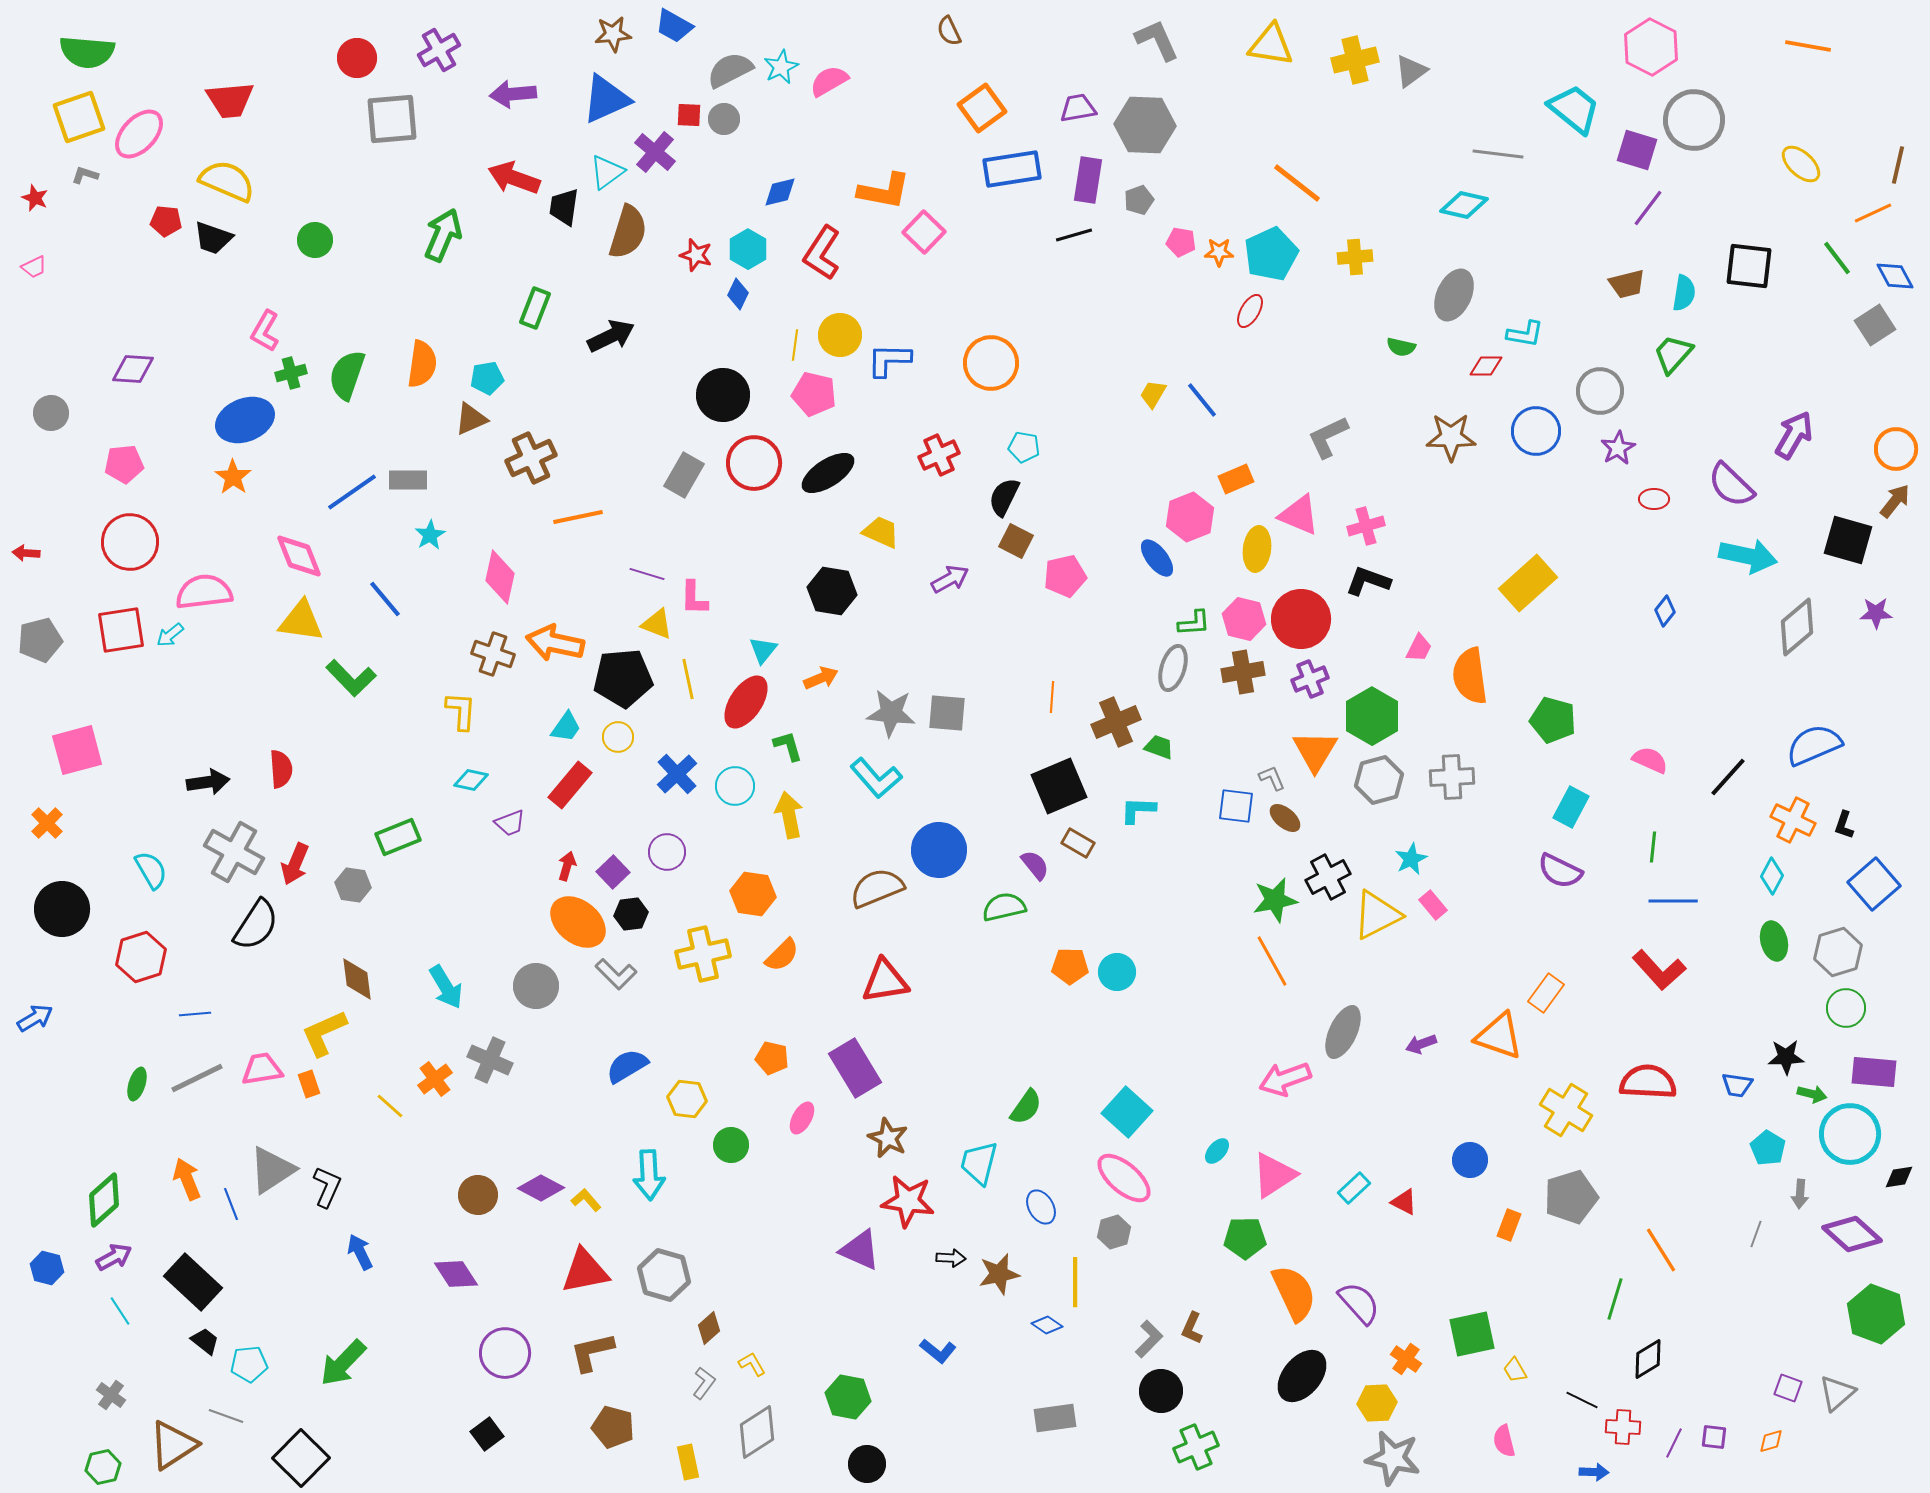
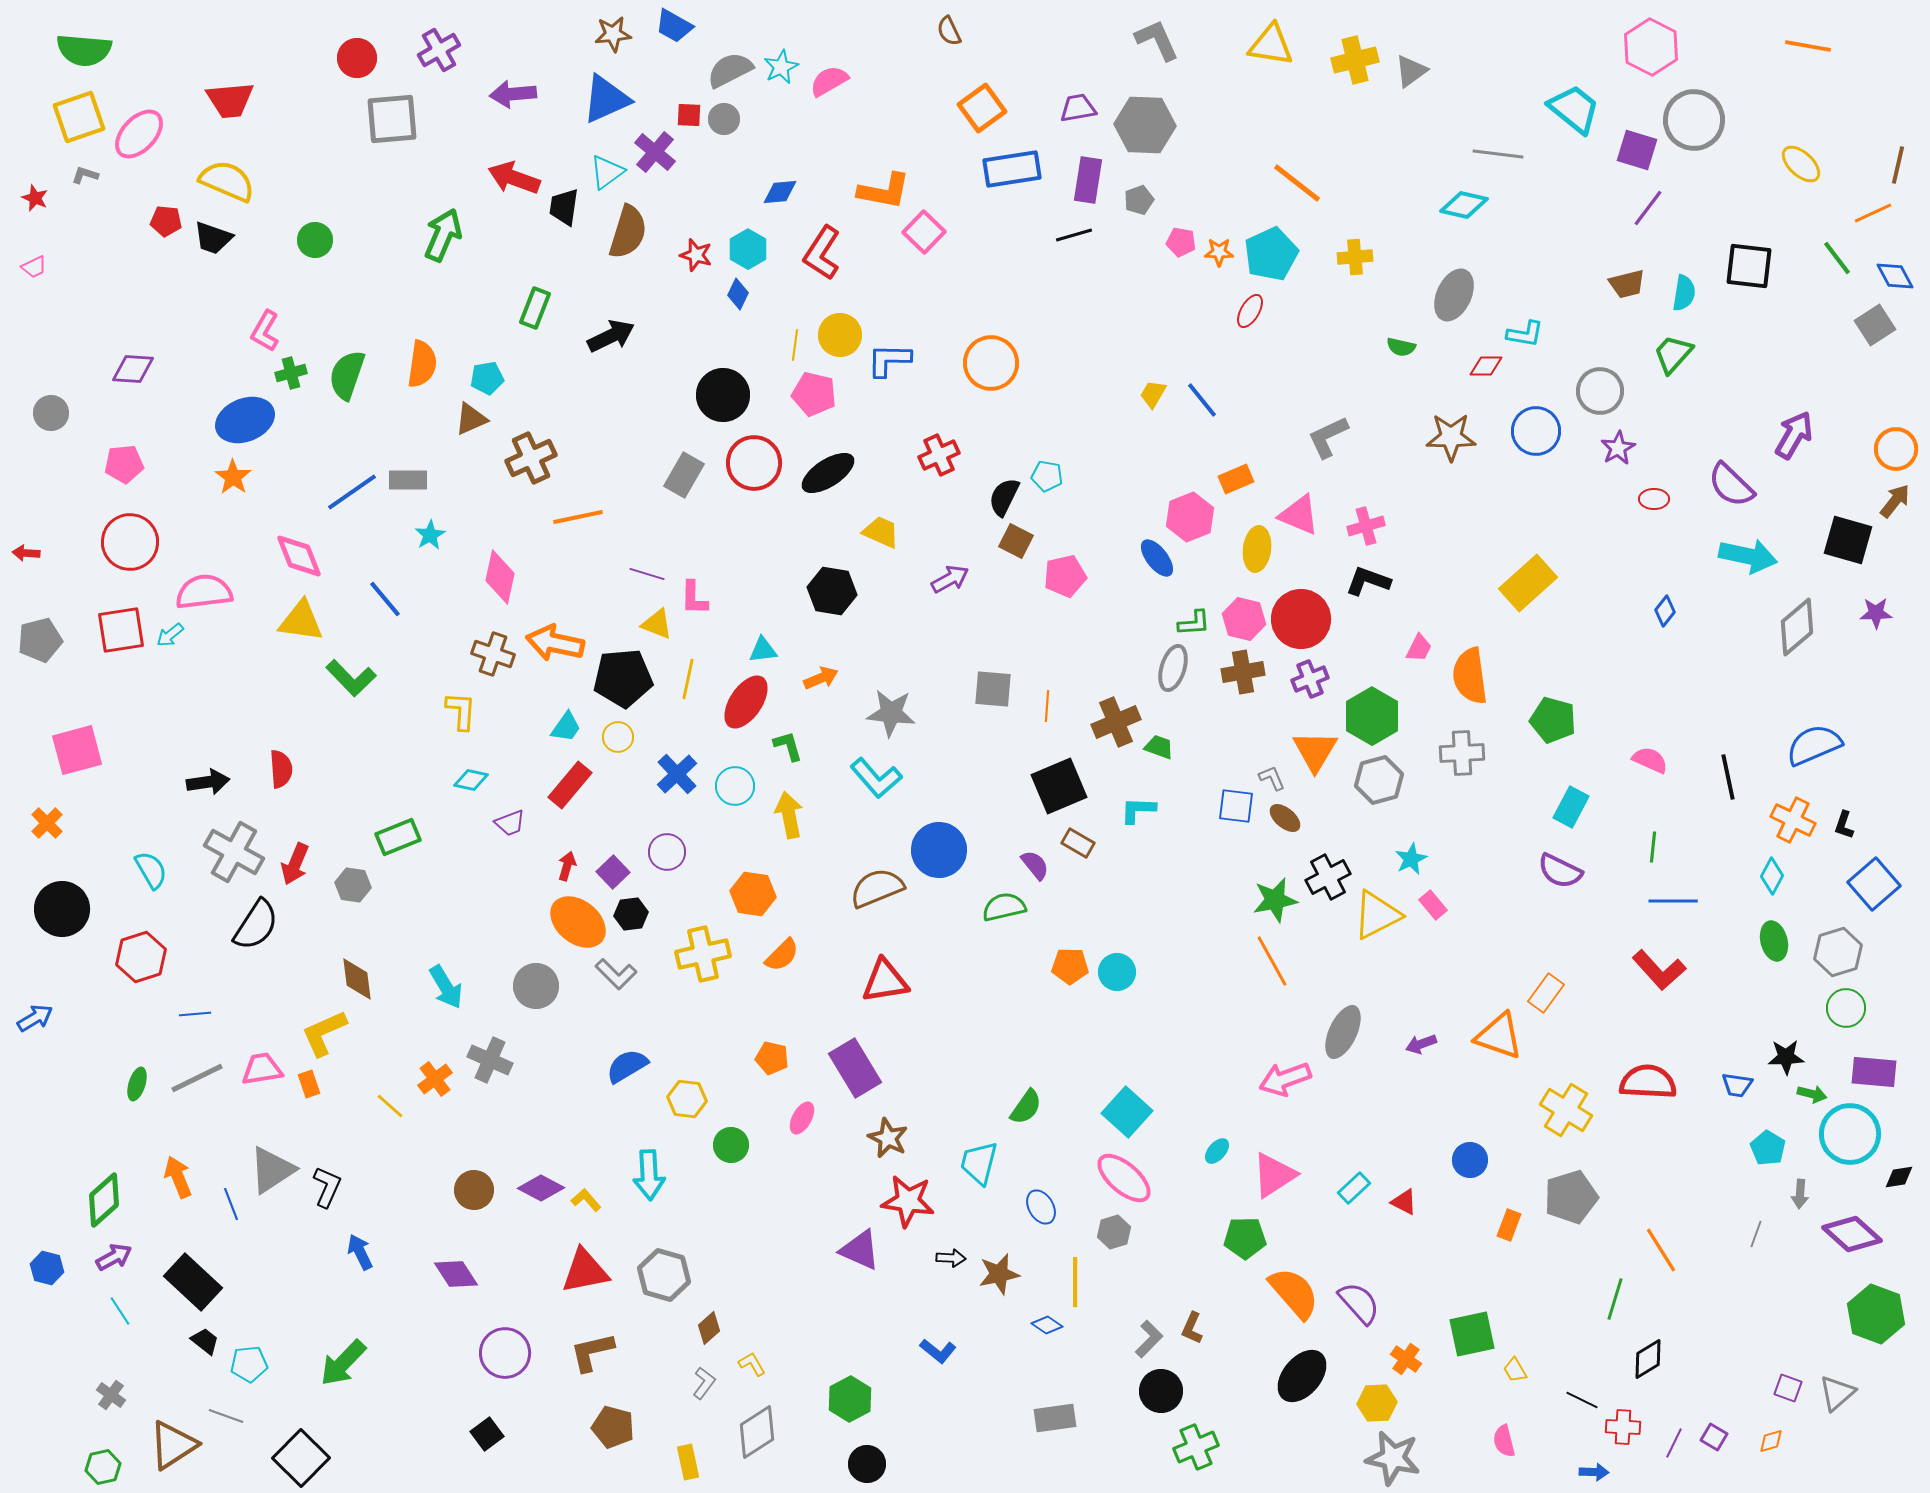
green semicircle at (87, 52): moved 3 px left, 2 px up
blue diamond at (780, 192): rotated 9 degrees clockwise
cyan pentagon at (1024, 447): moved 23 px right, 29 px down
cyan triangle at (763, 650): rotated 44 degrees clockwise
yellow line at (688, 679): rotated 24 degrees clockwise
orange line at (1052, 697): moved 5 px left, 9 px down
gray square at (947, 713): moved 46 px right, 24 px up
gray cross at (1452, 777): moved 10 px right, 24 px up
black line at (1728, 777): rotated 54 degrees counterclockwise
orange arrow at (187, 1179): moved 9 px left, 2 px up
brown circle at (478, 1195): moved 4 px left, 5 px up
orange semicircle at (1294, 1293): rotated 16 degrees counterclockwise
green hexagon at (848, 1397): moved 2 px right, 2 px down; rotated 21 degrees clockwise
purple square at (1714, 1437): rotated 24 degrees clockwise
